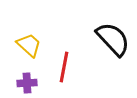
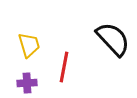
yellow trapezoid: rotated 32 degrees clockwise
